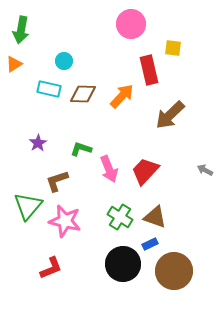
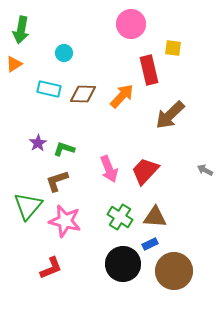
cyan circle: moved 8 px up
green L-shape: moved 17 px left
brown triangle: rotated 15 degrees counterclockwise
